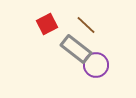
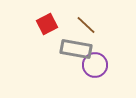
gray rectangle: rotated 28 degrees counterclockwise
purple circle: moved 1 px left
